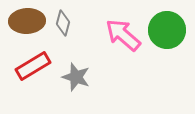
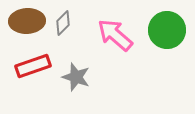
gray diamond: rotated 30 degrees clockwise
pink arrow: moved 8 px left
red rectangle: rotated 12 degrees clockwise
